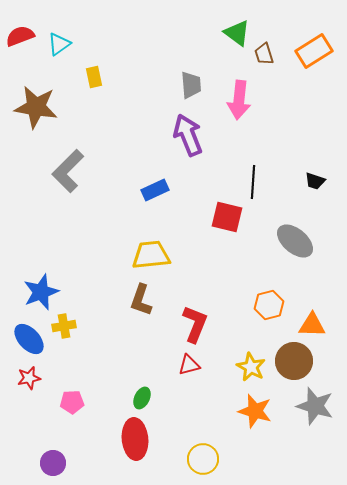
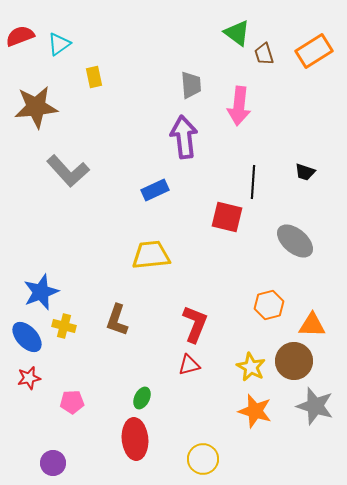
pink arrow: moved 6 px down
brown star: rotated 15 degrees counterclockwise
purple arrow: moved 4 px left, 2 px down; rotated 15 degrees clockwise
gray L-shape: rotated 87 degrees counterclockwise
black trapezoid: moved 10 px left, 9 px up
brown L-shape: moved 24 px left, 20 px down
yellow cross: rotated 25 degrees clockwise
blue ellipse: moved 2 px left, 2 px up
